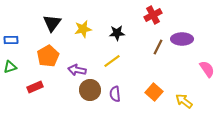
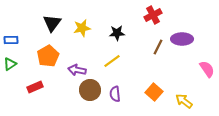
yellow star: moved 1 px left, 1 px up
green triangle: moved 3 px up; rotated 16 degrees counterclockwise
